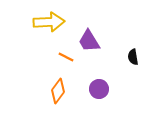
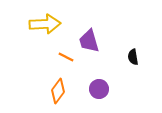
yellow arrow: moved 4 px left, 2 px down
purple trapezoid: rotated 15 degrees clockwise
